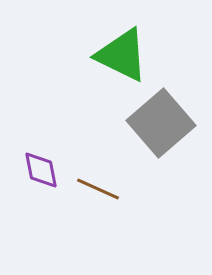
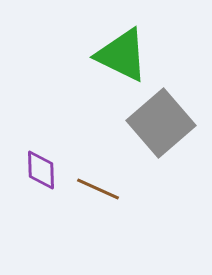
purple diamond: rotated 9 degrees clockwise
